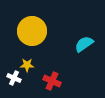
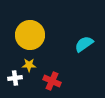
yellow circle: moved 2 px left, 4 px down
yellow star: moved 2 px right
white cross: moved 1 px right; rotated 32 degrees counterclockwise
